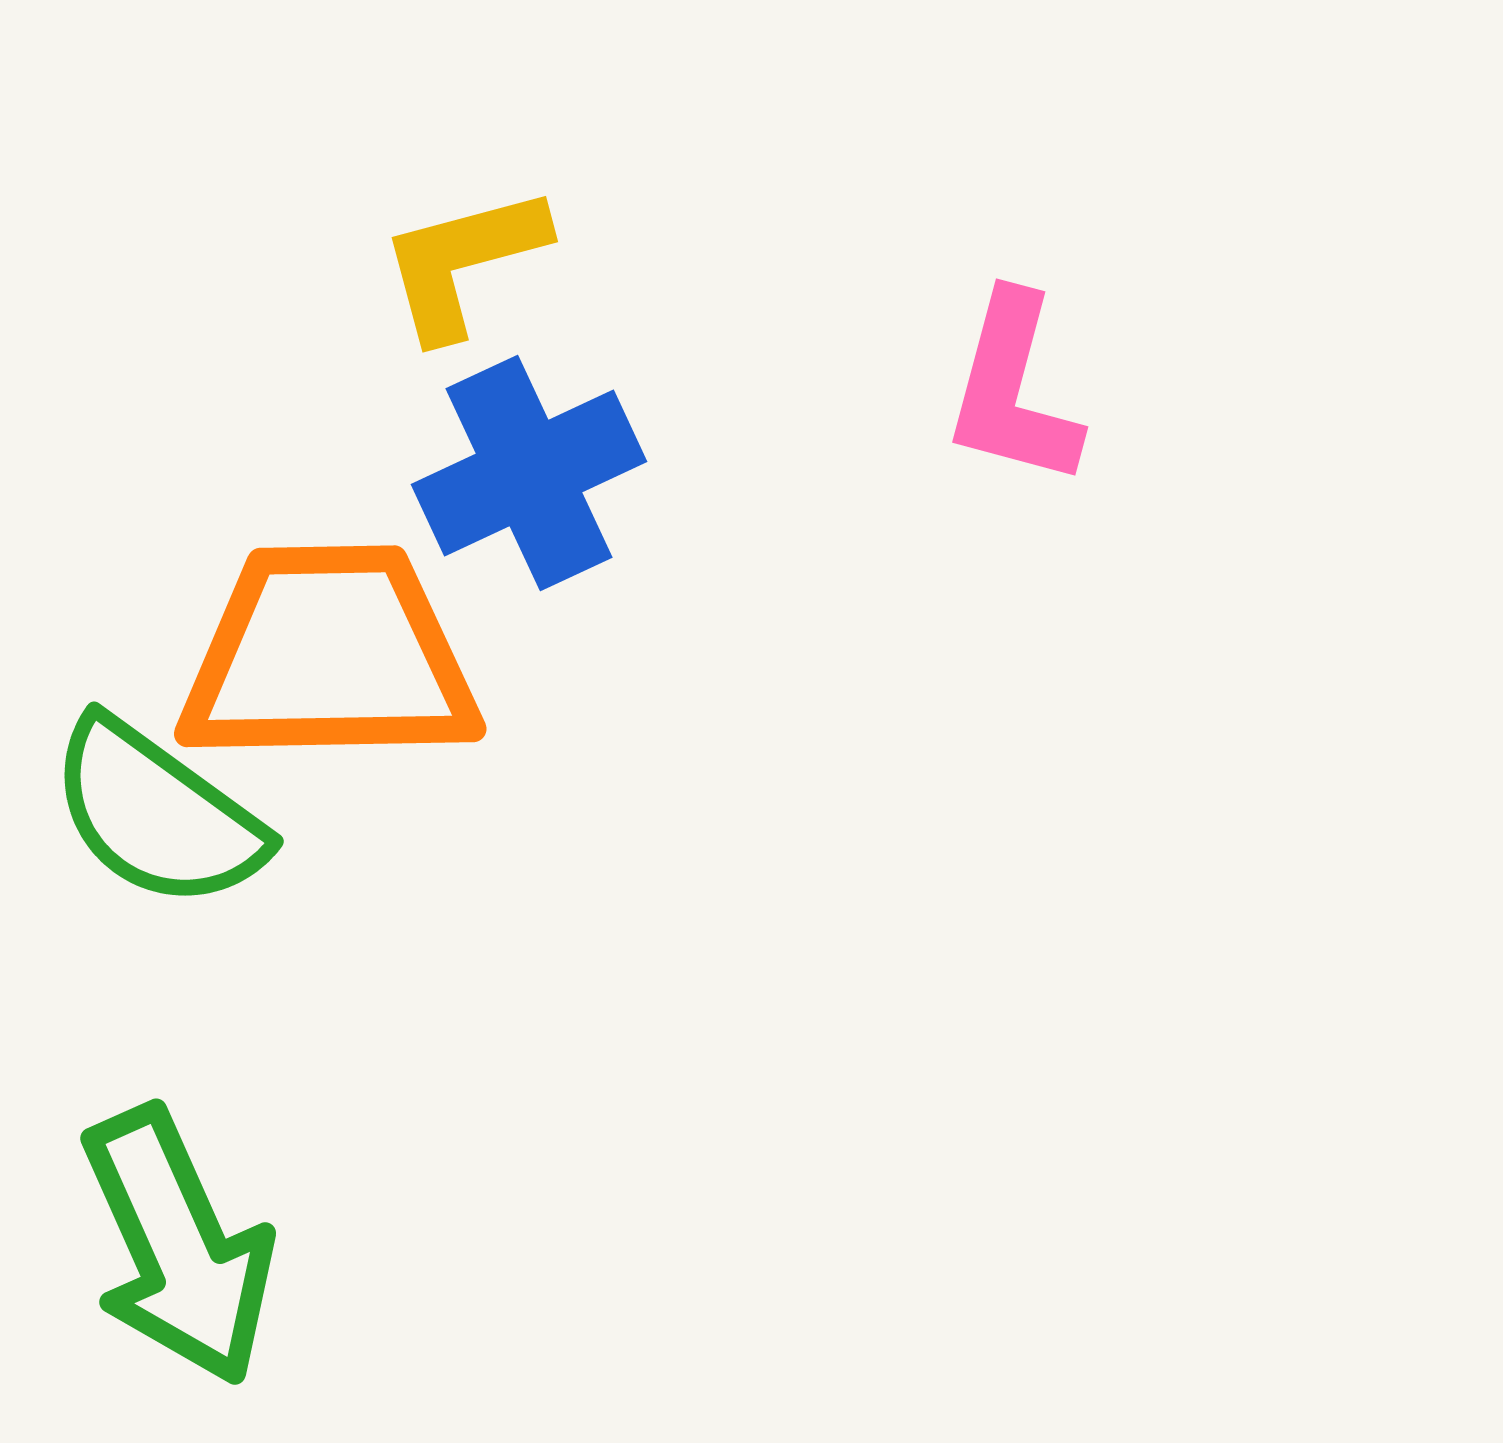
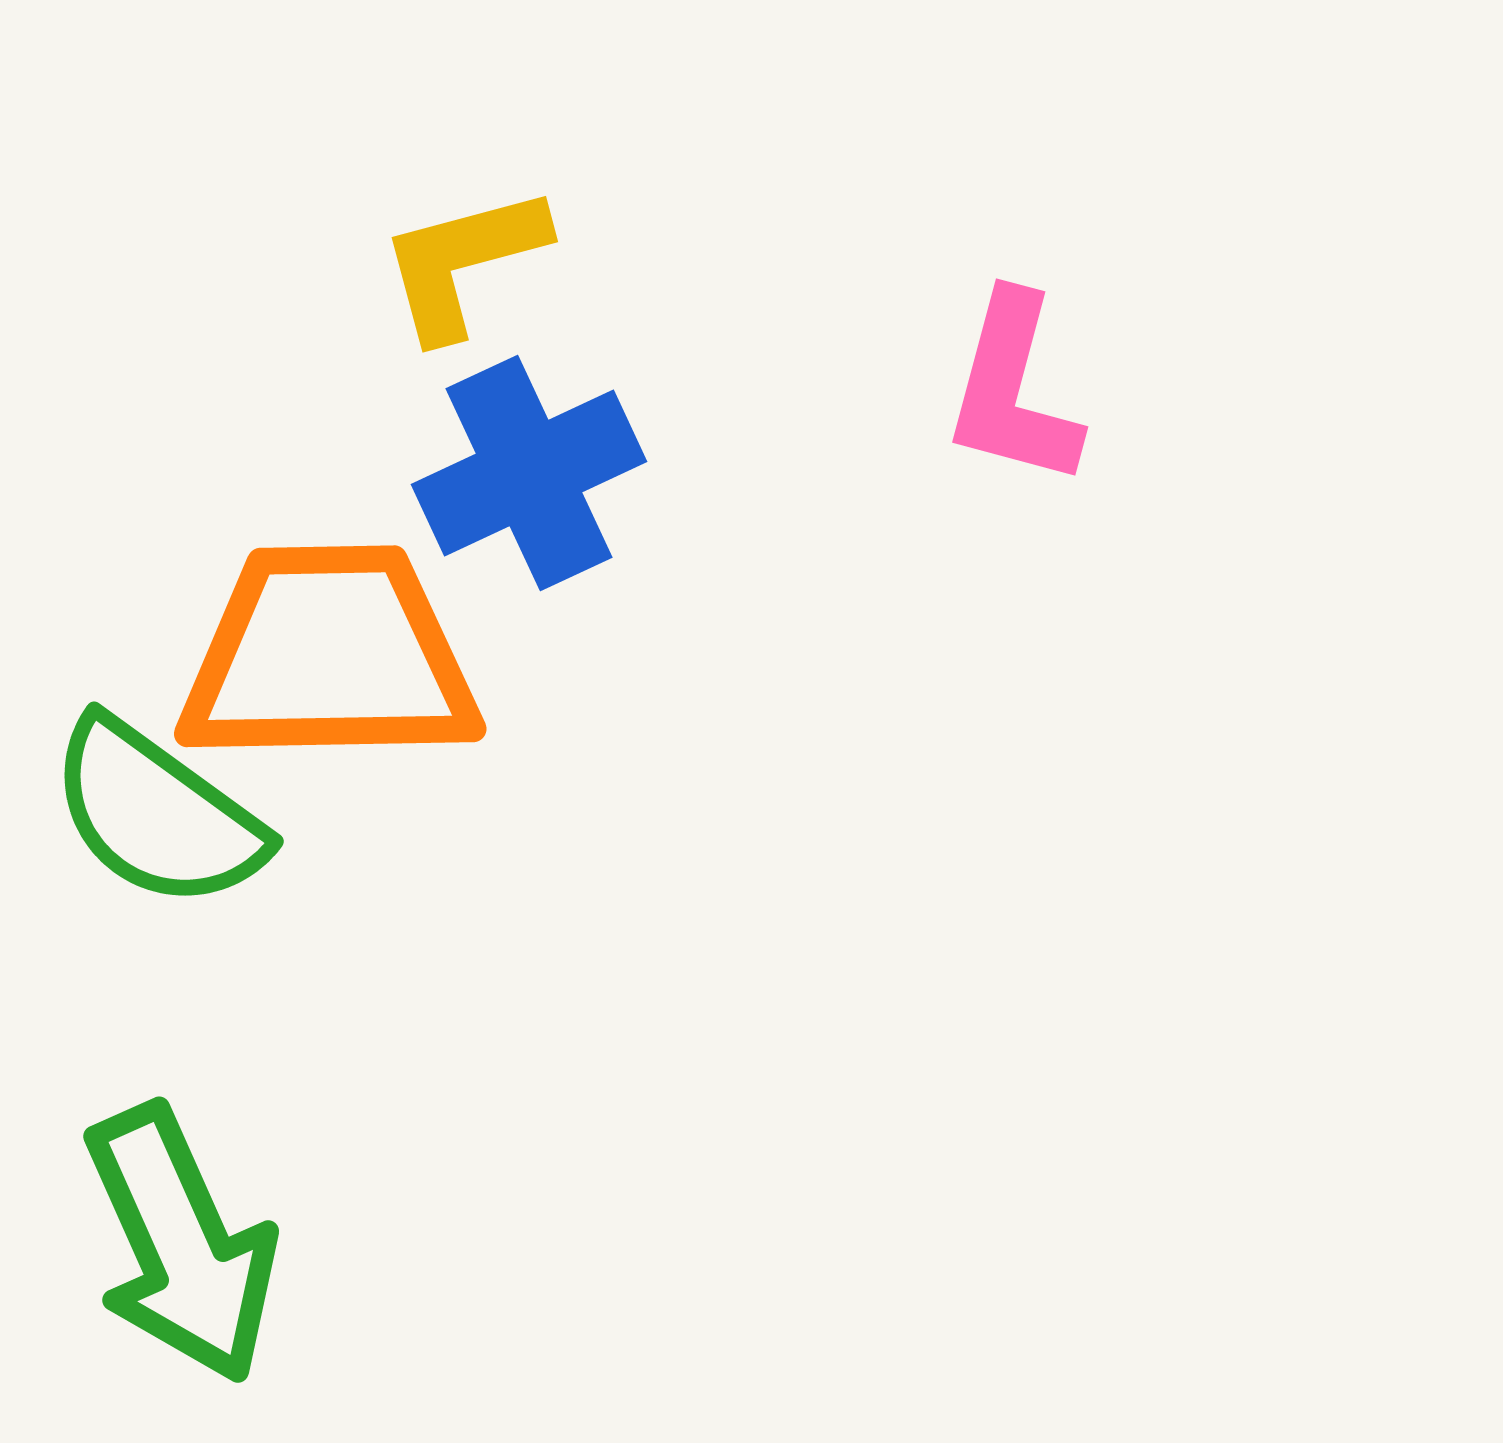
green arrow: moved 3 px right, 2 px up
